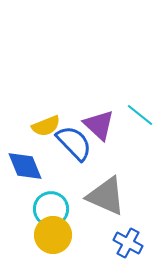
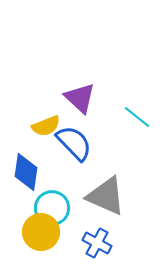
cyan line: moved 3 px left, 2 px down
purple triangle: moved 19 px left, 27 px up
blue diamond: moved 1 px right, 6 px down; rotated 30 degrees clockwise
cyan circle: moved 1 px right, 1 px up
yellow circle: moved 12 px left, 3 px up
blue cross: moved 31 px left
